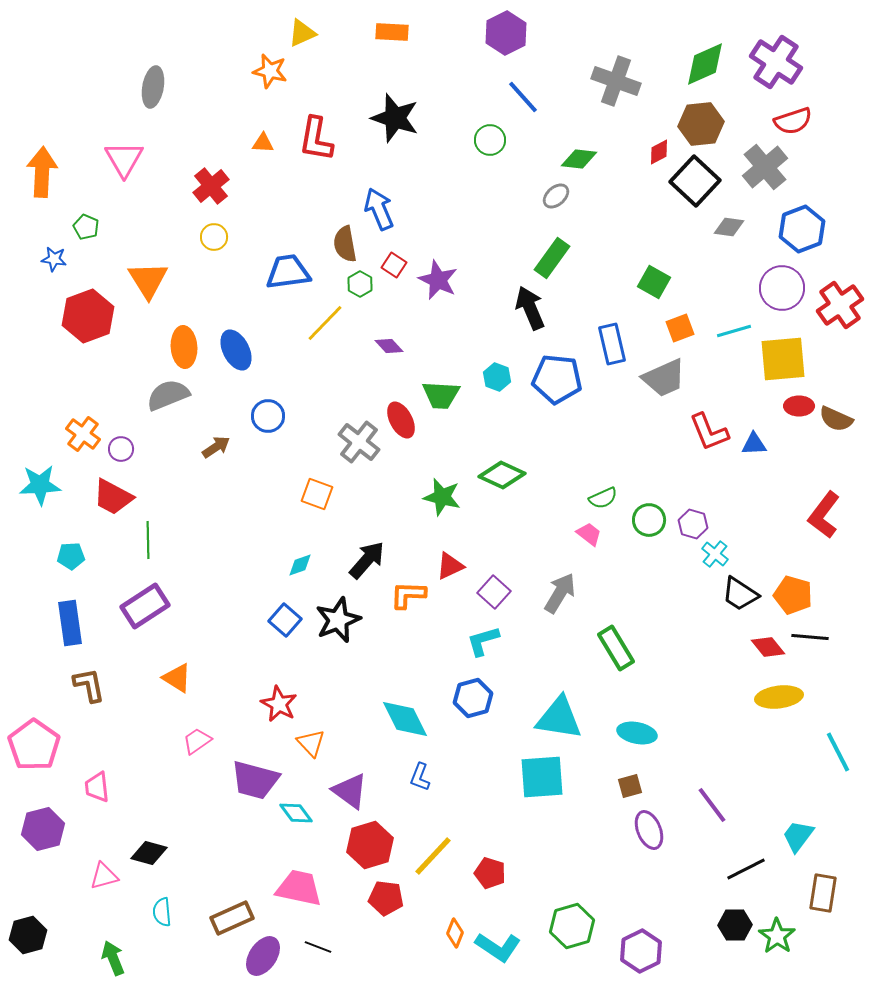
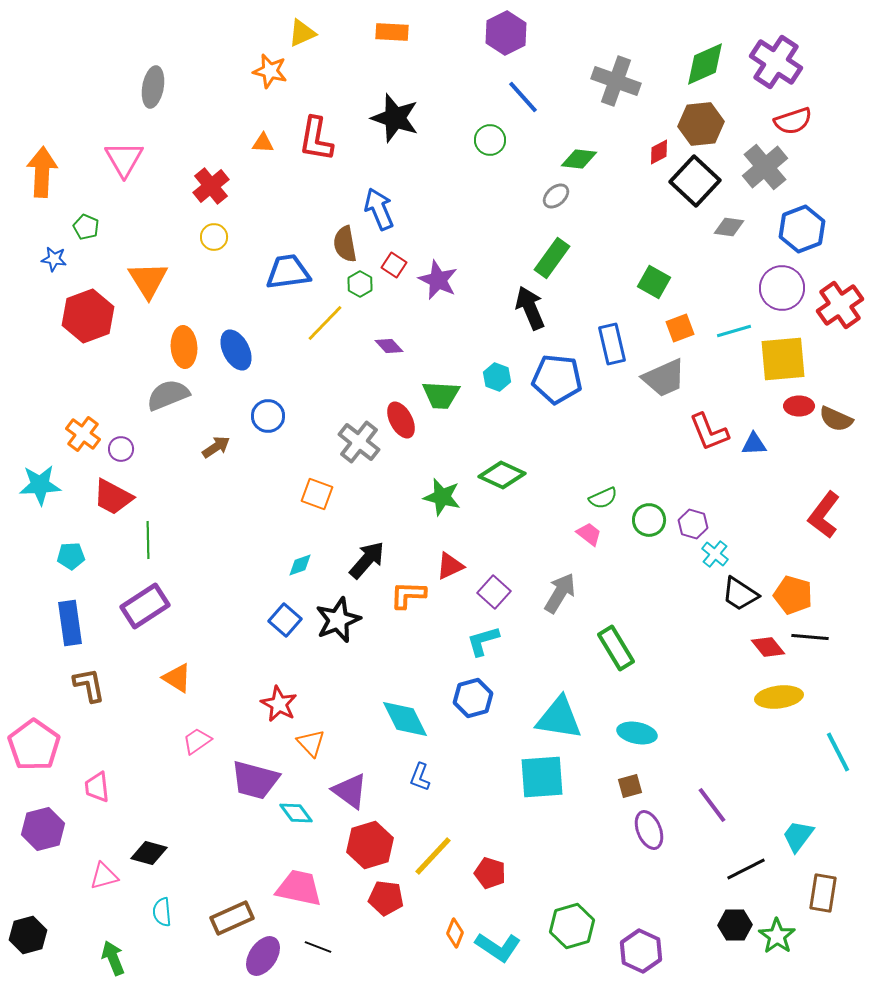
purple hexagon at (641, 951): rotated 9 degrees counterclockwise
